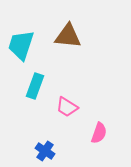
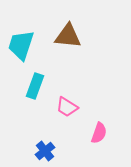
blue cross: rotated 18 degrees clockwise
